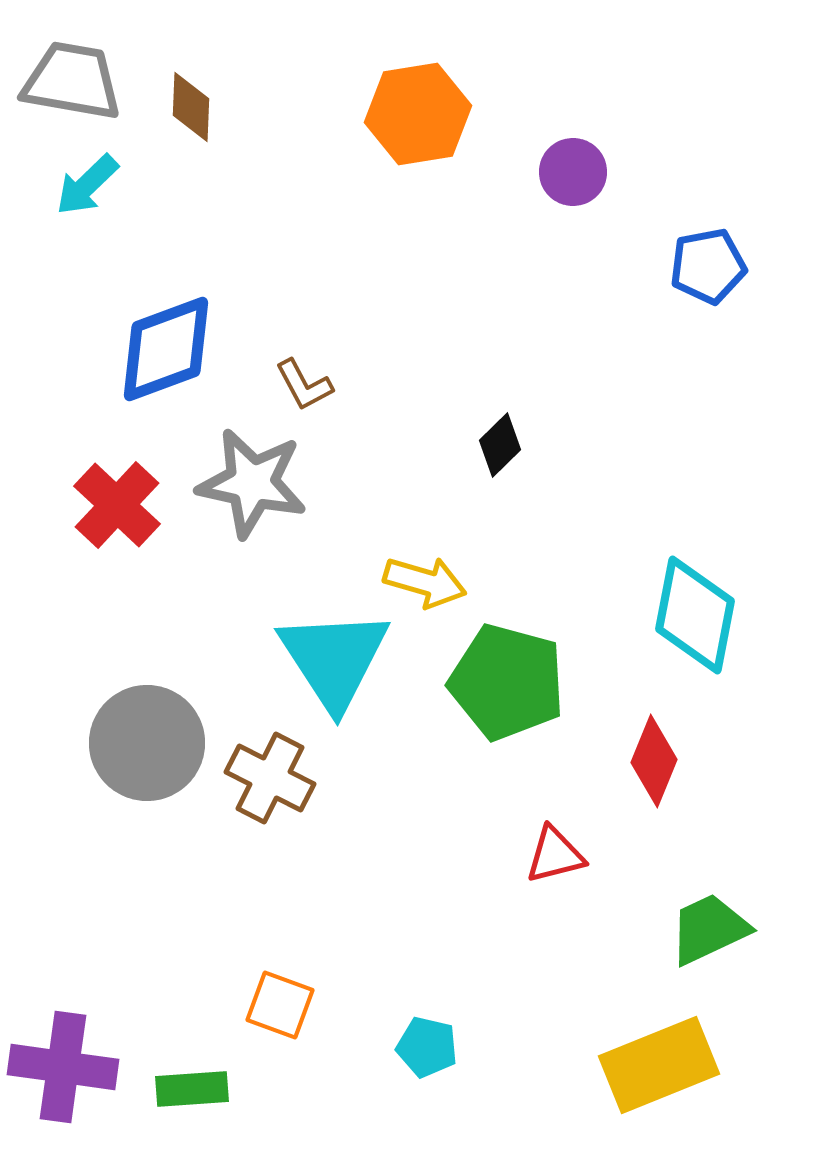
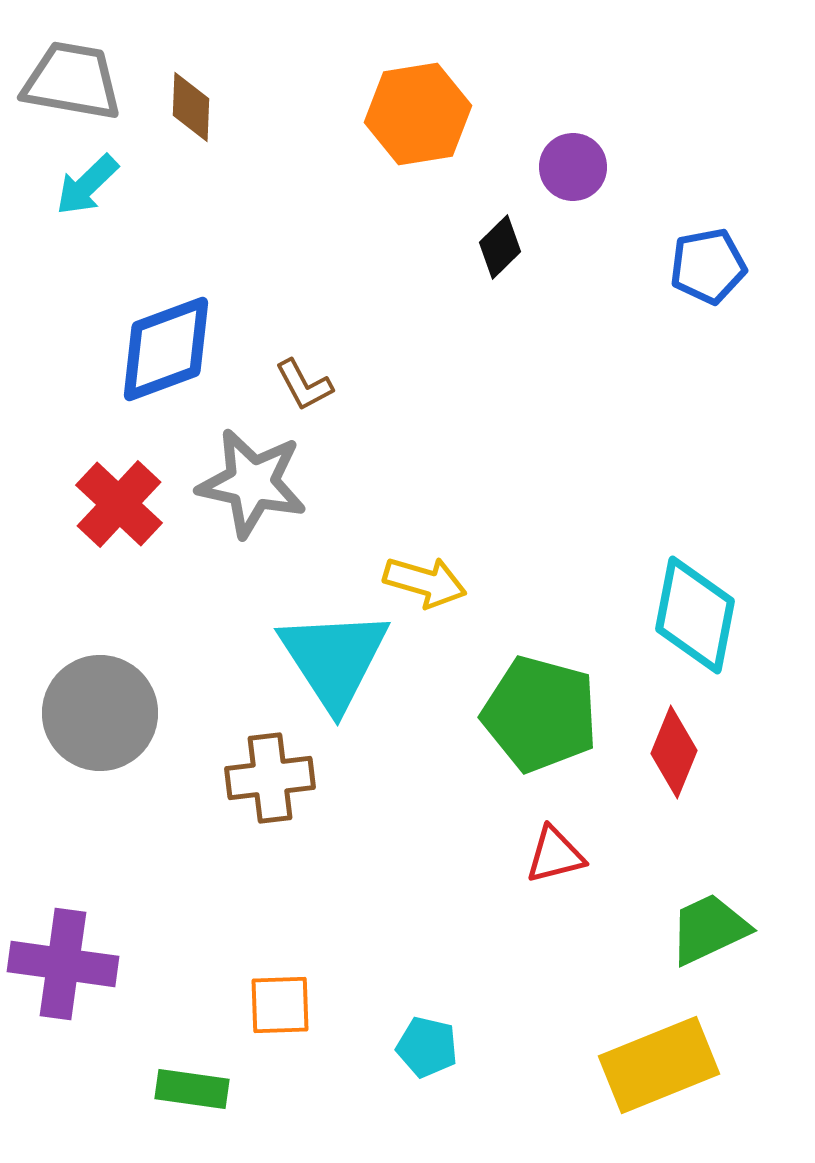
purple circle: moved 5 px up
black diamond: moved 198 px up
red cross: moved 2 px right, 1 px up
green pentagon: moved 33 px right, 32 px down
gray circle: moved 47 px left, 30 px up
red diamond: moved 20 px right, 9 px up
brown cross: rotated 34 degrees counterclockwise
orange square: rotated 22 degrees counterclockwise
purple cross: moved 103 px up
green rectangle: rotated 12 degrees clockwise
